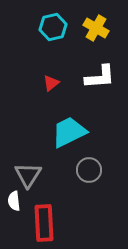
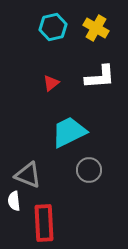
gray triangle: rotated 40 degrees counterclockwise
